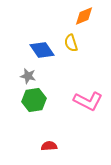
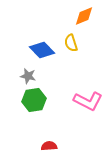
blue diamond: rotated 10 degrees counterclockwise
